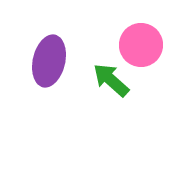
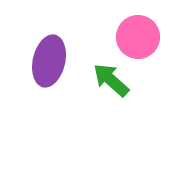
pink circle: moved 3 px left, 8 px up
